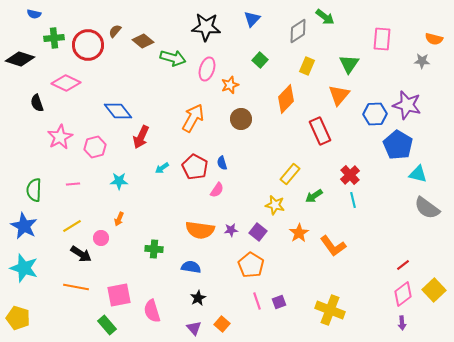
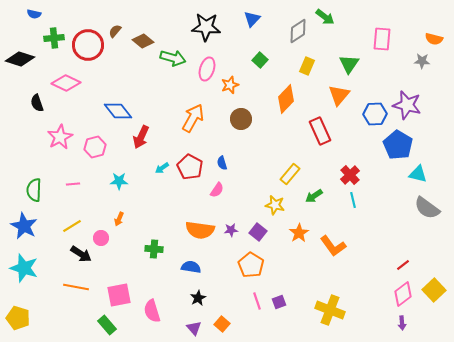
red pentagon at (195, 167): moved 5 px left
